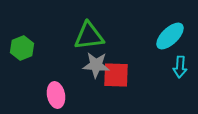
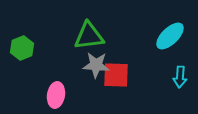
cyan arrow: moved 10 px down
pink ellipse: rotated 20 degrees clockwise
